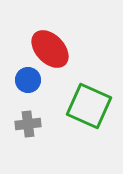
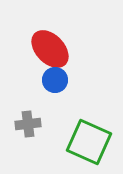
blue circle: moved 27 px right
green square: moved 36 px down
